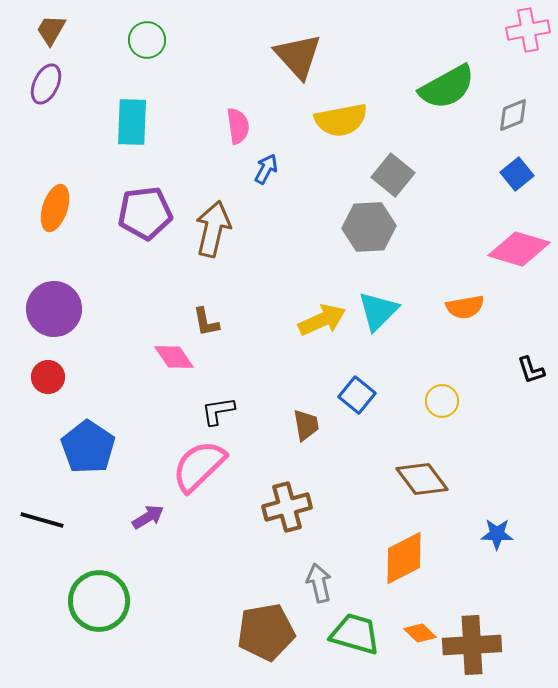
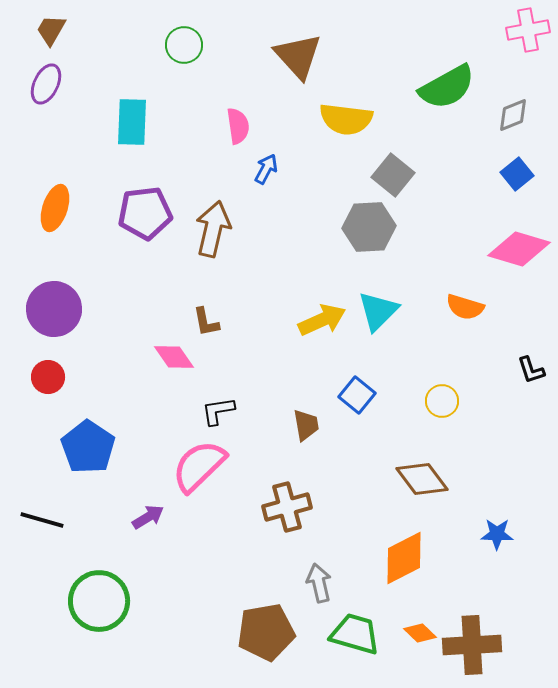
green circle at (147, 40): moved 37 px right, 5 px down
yellow semicircle at (341, 120): moved 5 px right, 1 px up; rotated 18 degrees clockwise
orange semicircle at (465, 307): rotated 27 degrees clockwise
